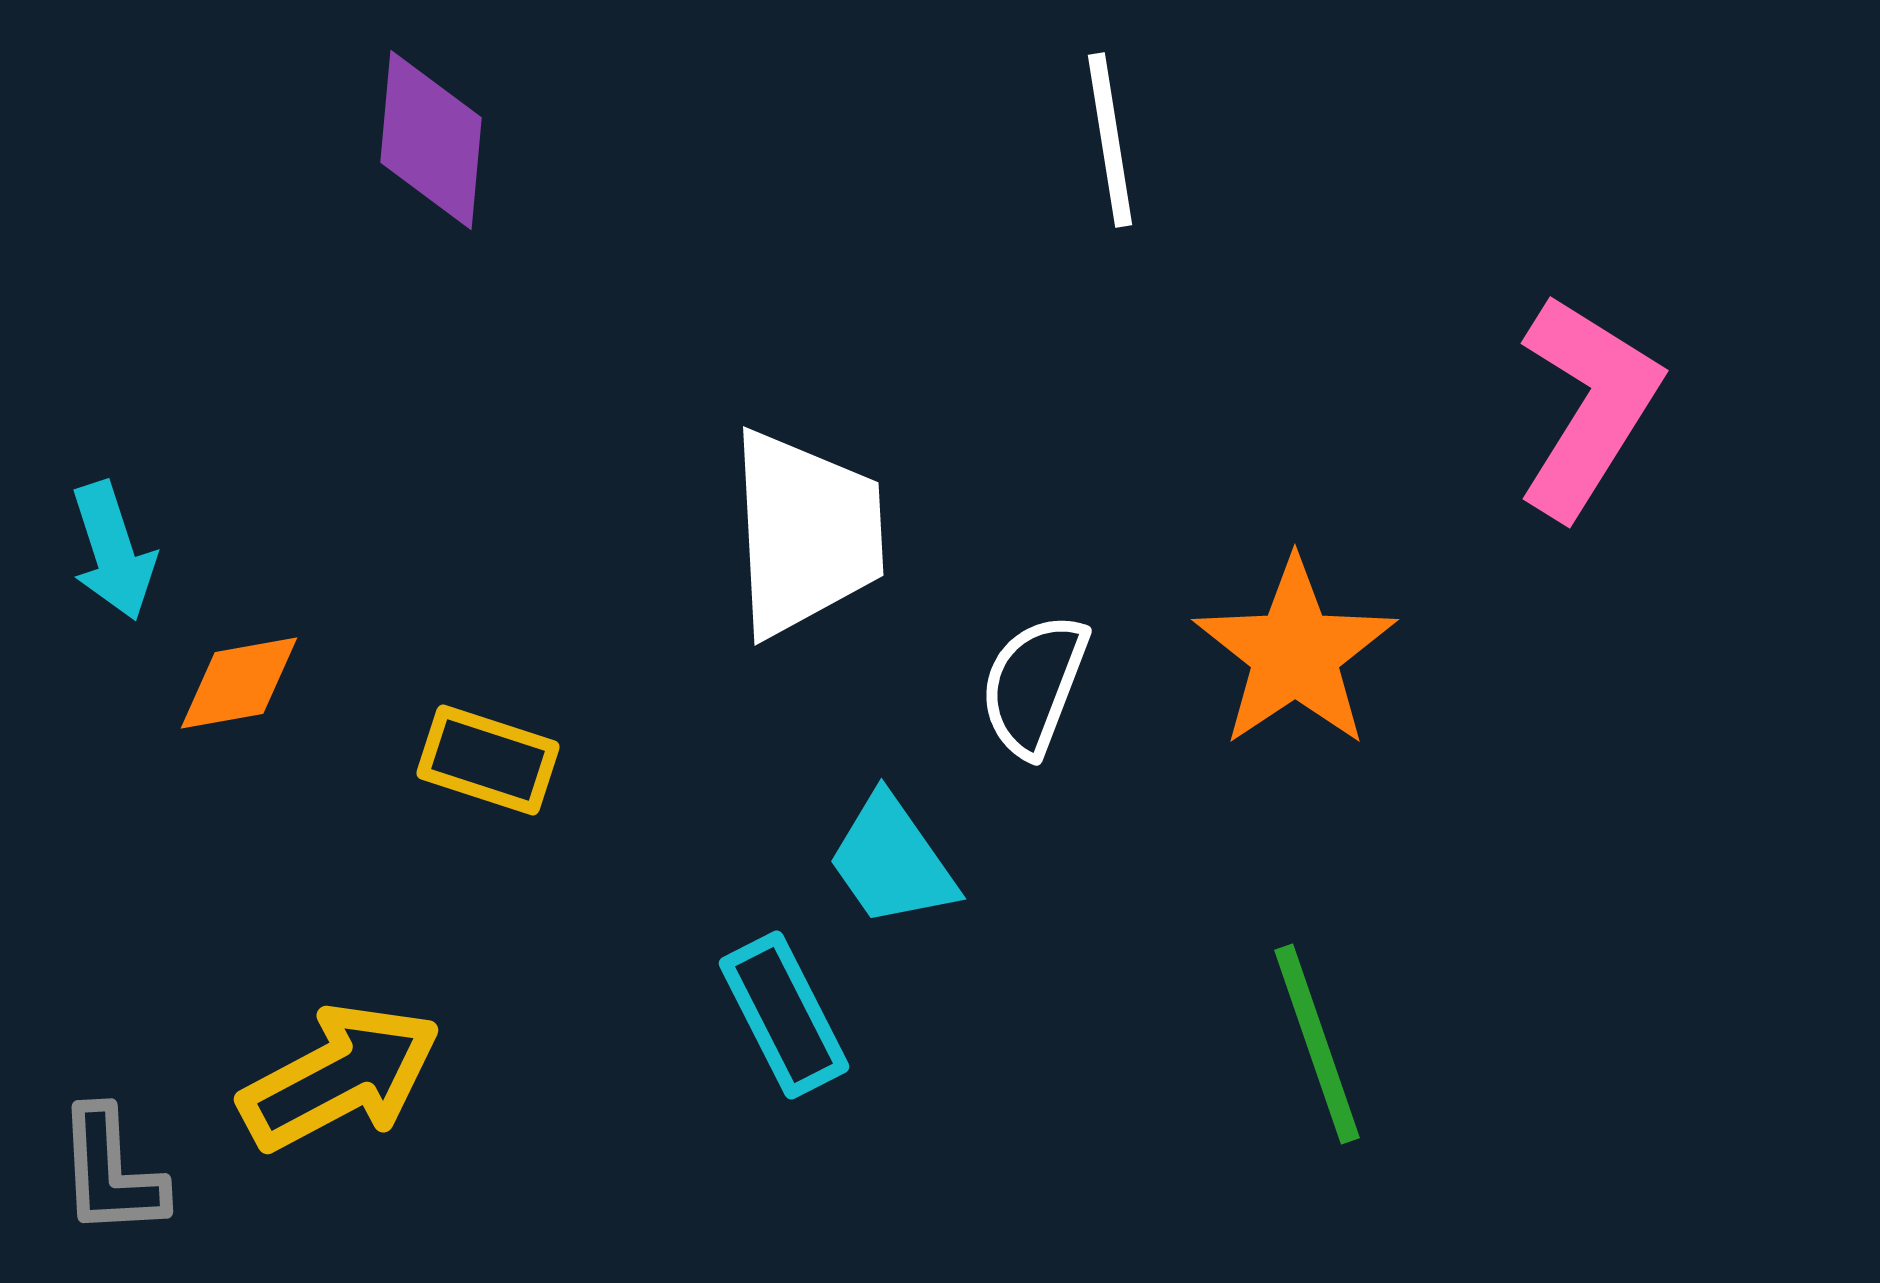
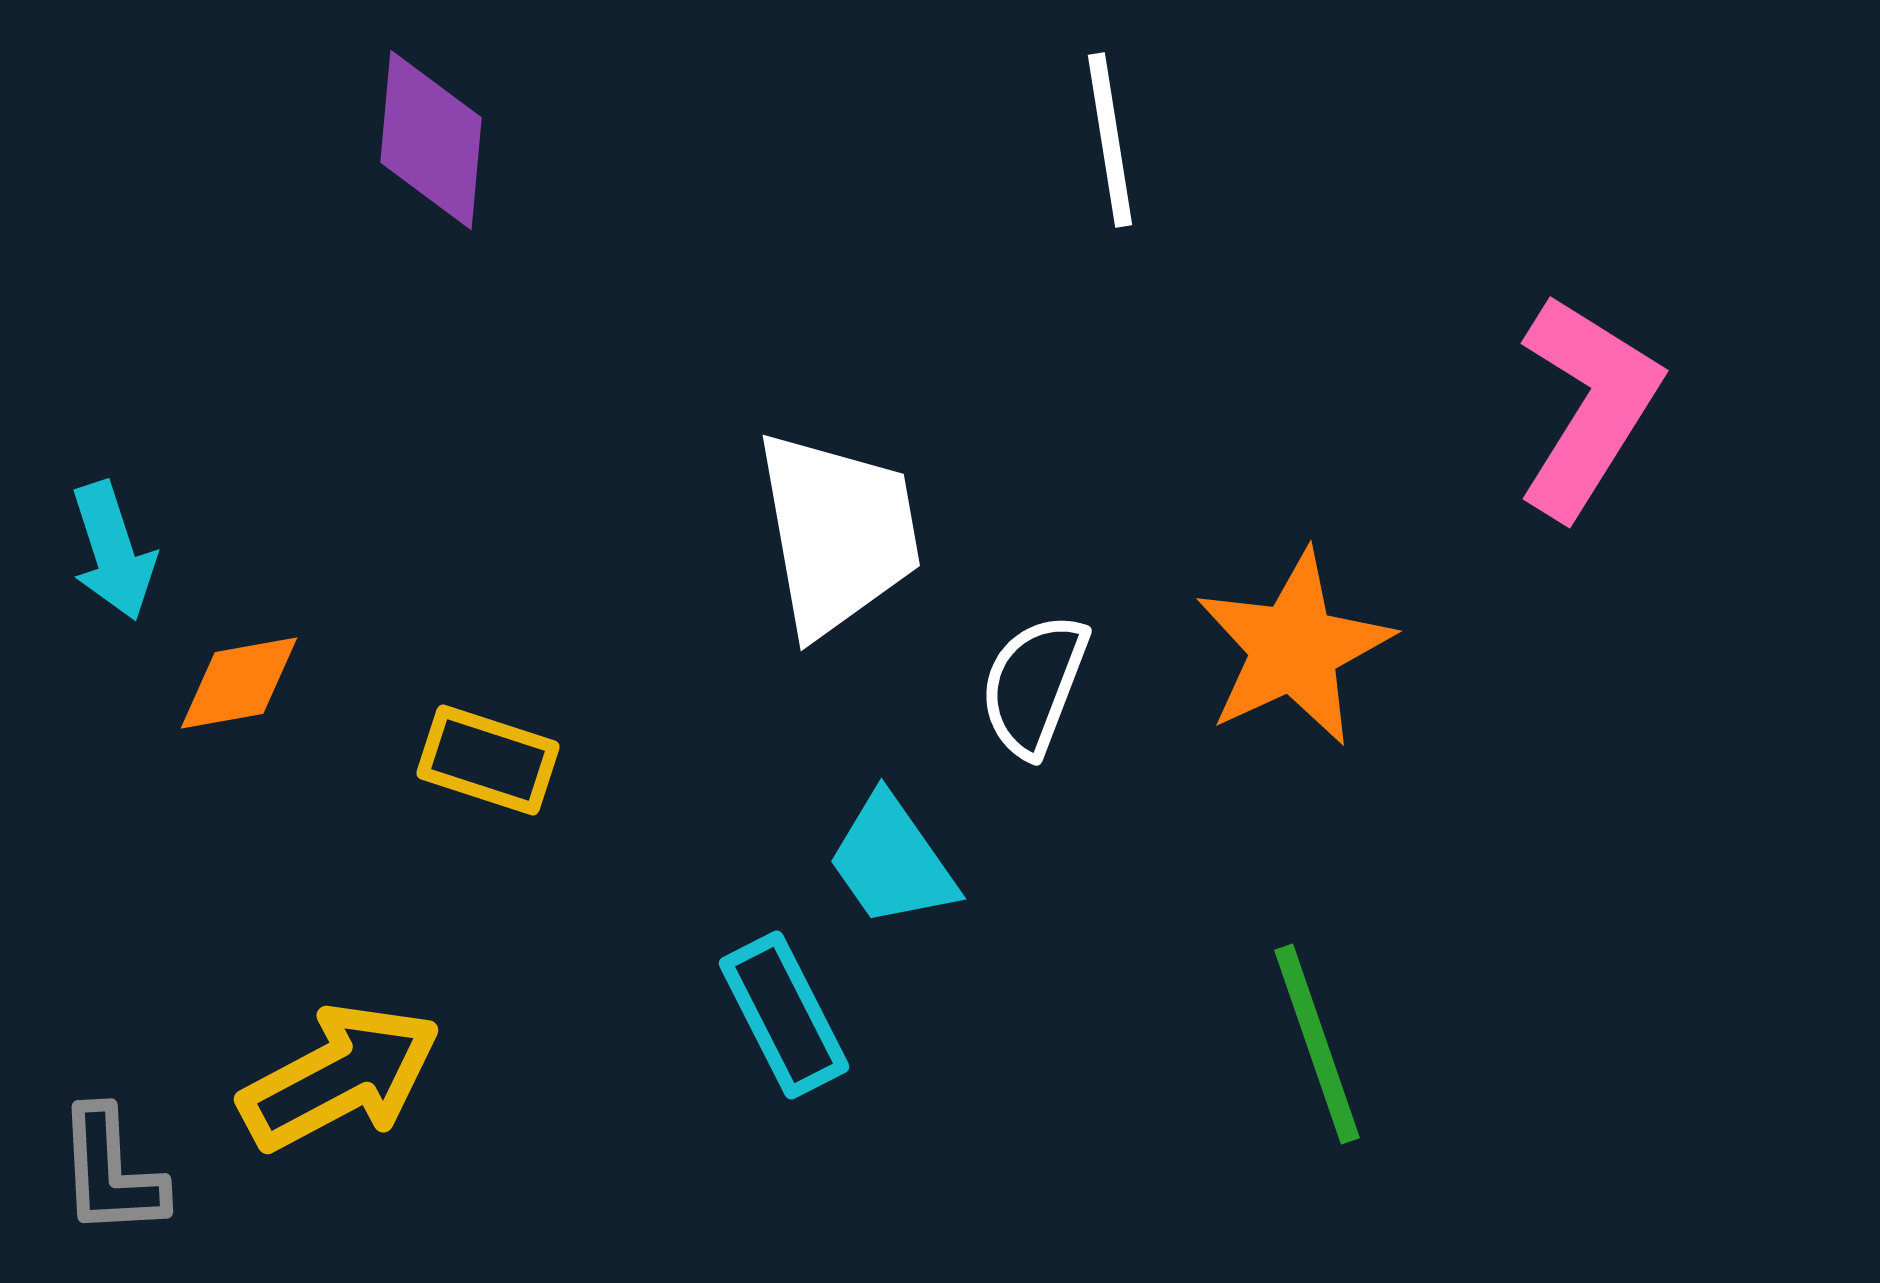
white trapezoid: moved 32 px right; rotated 7 degrees counterclockwise
orange star: moved 1 px left, 5 px up; rotated 9 degrees clockwise
